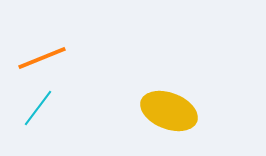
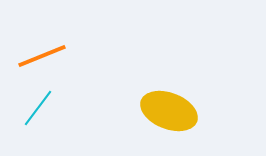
orange line: moved 2 px up
